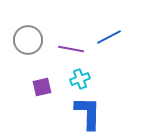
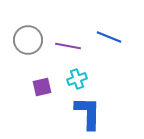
blue line: rotated 50 degrees clockwise
purple line: moved 3 px left, 3 px up
cyan cross: moved 3 px left
